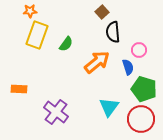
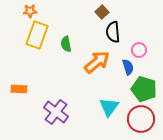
green semicircle: rotated 133 degrees clockwise
